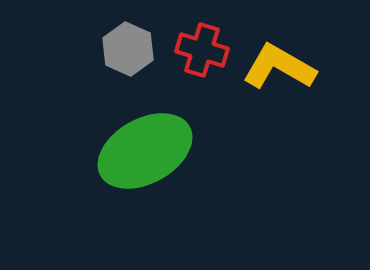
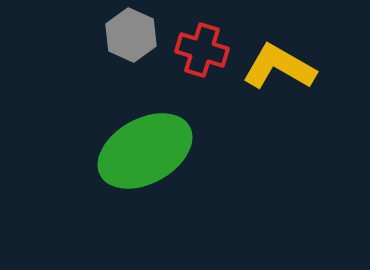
gray hexagon: moved 3 px right, 14 px up
